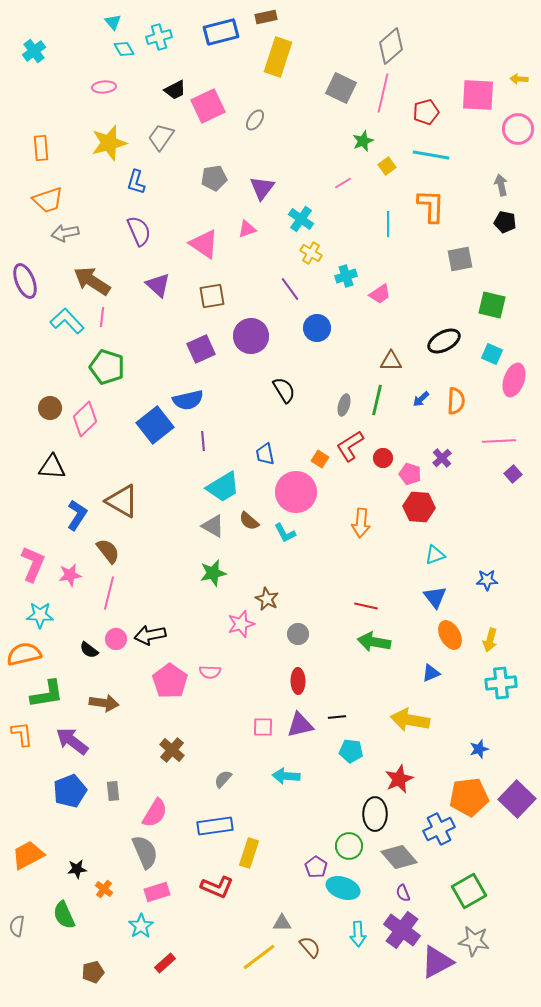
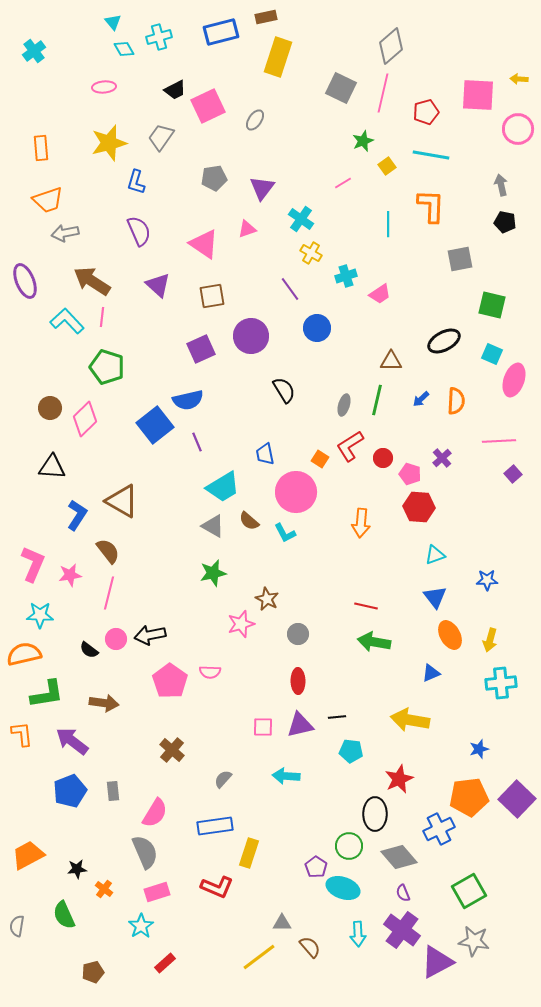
purple line at (203, 441): moved 6 px left, 1 px down; rotated 18 degrees counterclockwise
